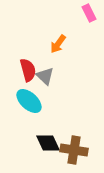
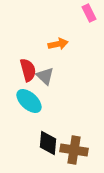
orange arrow: rotated 138 degrees counterclockwise
black diamond: rotated 30 degrees clockwise
